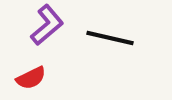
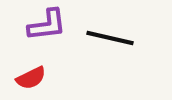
purple L-shape: rotated 33 degrees clockwise
